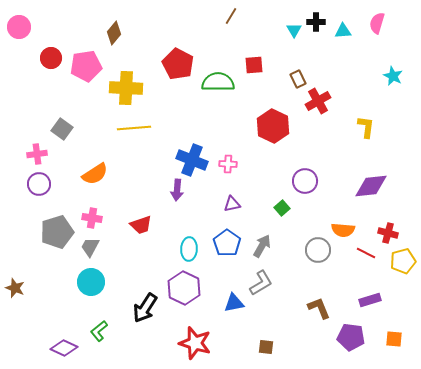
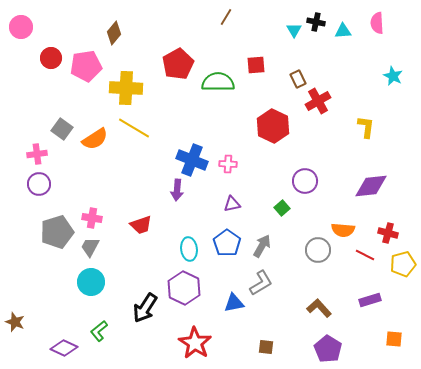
brown line at (231, 16): moved 5 px left, 1 px down
black cross at (316, 22): rotated 12 degrees clockwise
pink semicircle at (377, 23): rotated 20 degrees counterclockwise
pink circle at (19, 27): moved 2 px right
red pentagon at (178, 64): rotated 16 degrees clockwise
red square at (254, 65): moved 2 px right
yellow line at (134, 128): rotated 36 degrees clockwise
orange semicircle at (95, 174): moved 35 px up
cyan ellipse at (189, 249): rotated 10 degrees counterclockwise
red line at (366, 253): moved 1 px left, 2 px down
yellow pentagon at (403, 261): moved 3 px down
brown star at (15, 288): moved 34 px down
brown L-shape at (319, 308): rotated 20 degrees counterclockwise
purple pentagon at (351, 337): moved 23 px left, 12 px down; rotated 24 degrees clockwise
red star at (195, 343): rotated 16 degrees clockwise
